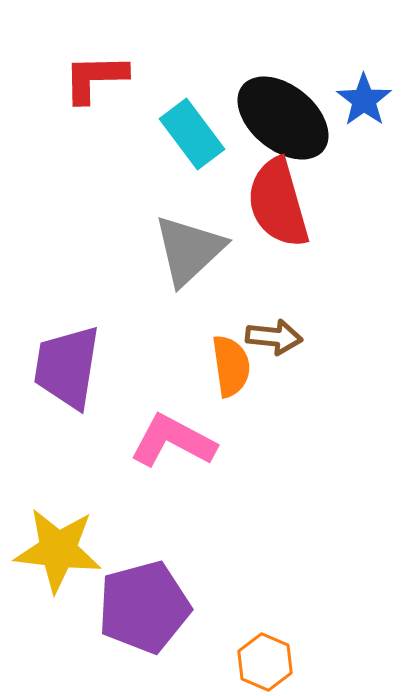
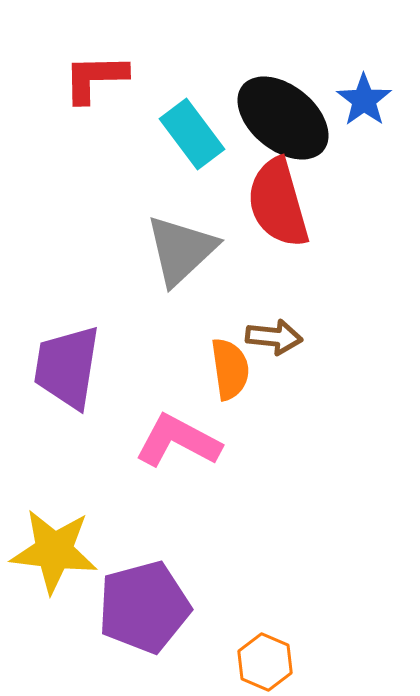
gray triangle: moved 8 px left
orange semicircle: moved 1 px left, 3 px down
pink L-shape: moved 5 px right
yellow star: moved 4 px left, 1 px down
